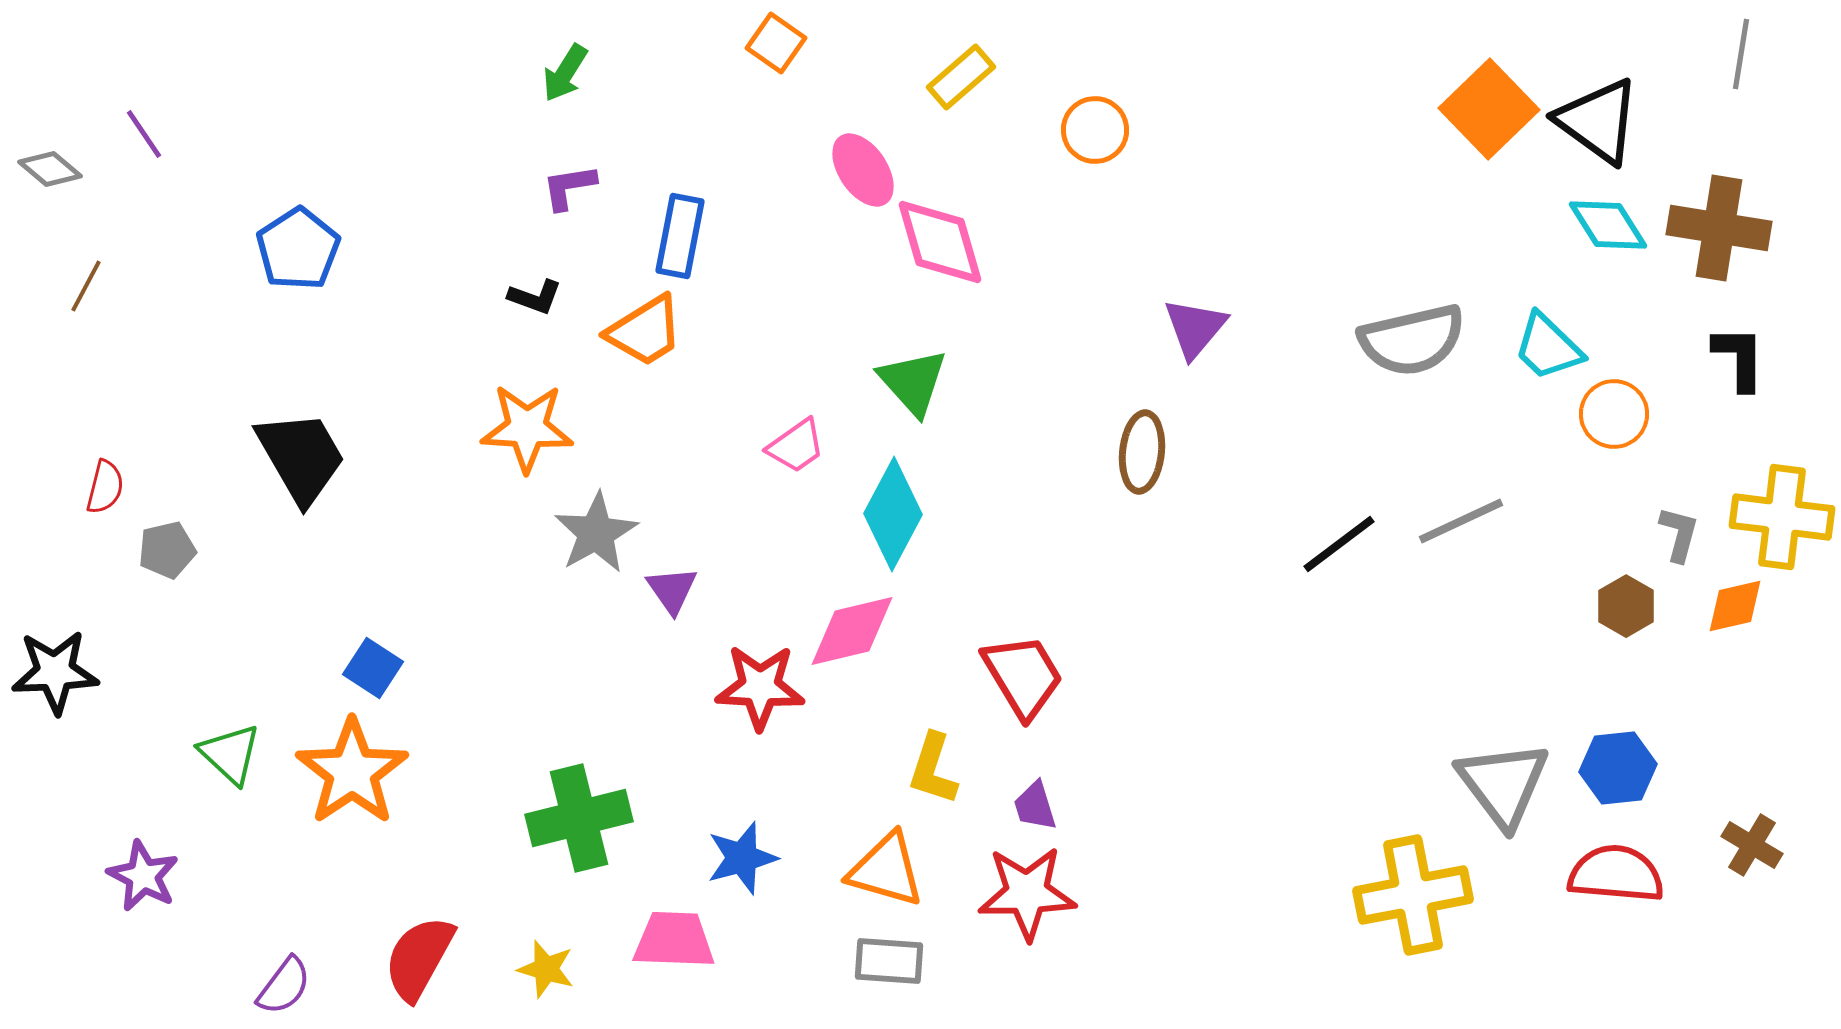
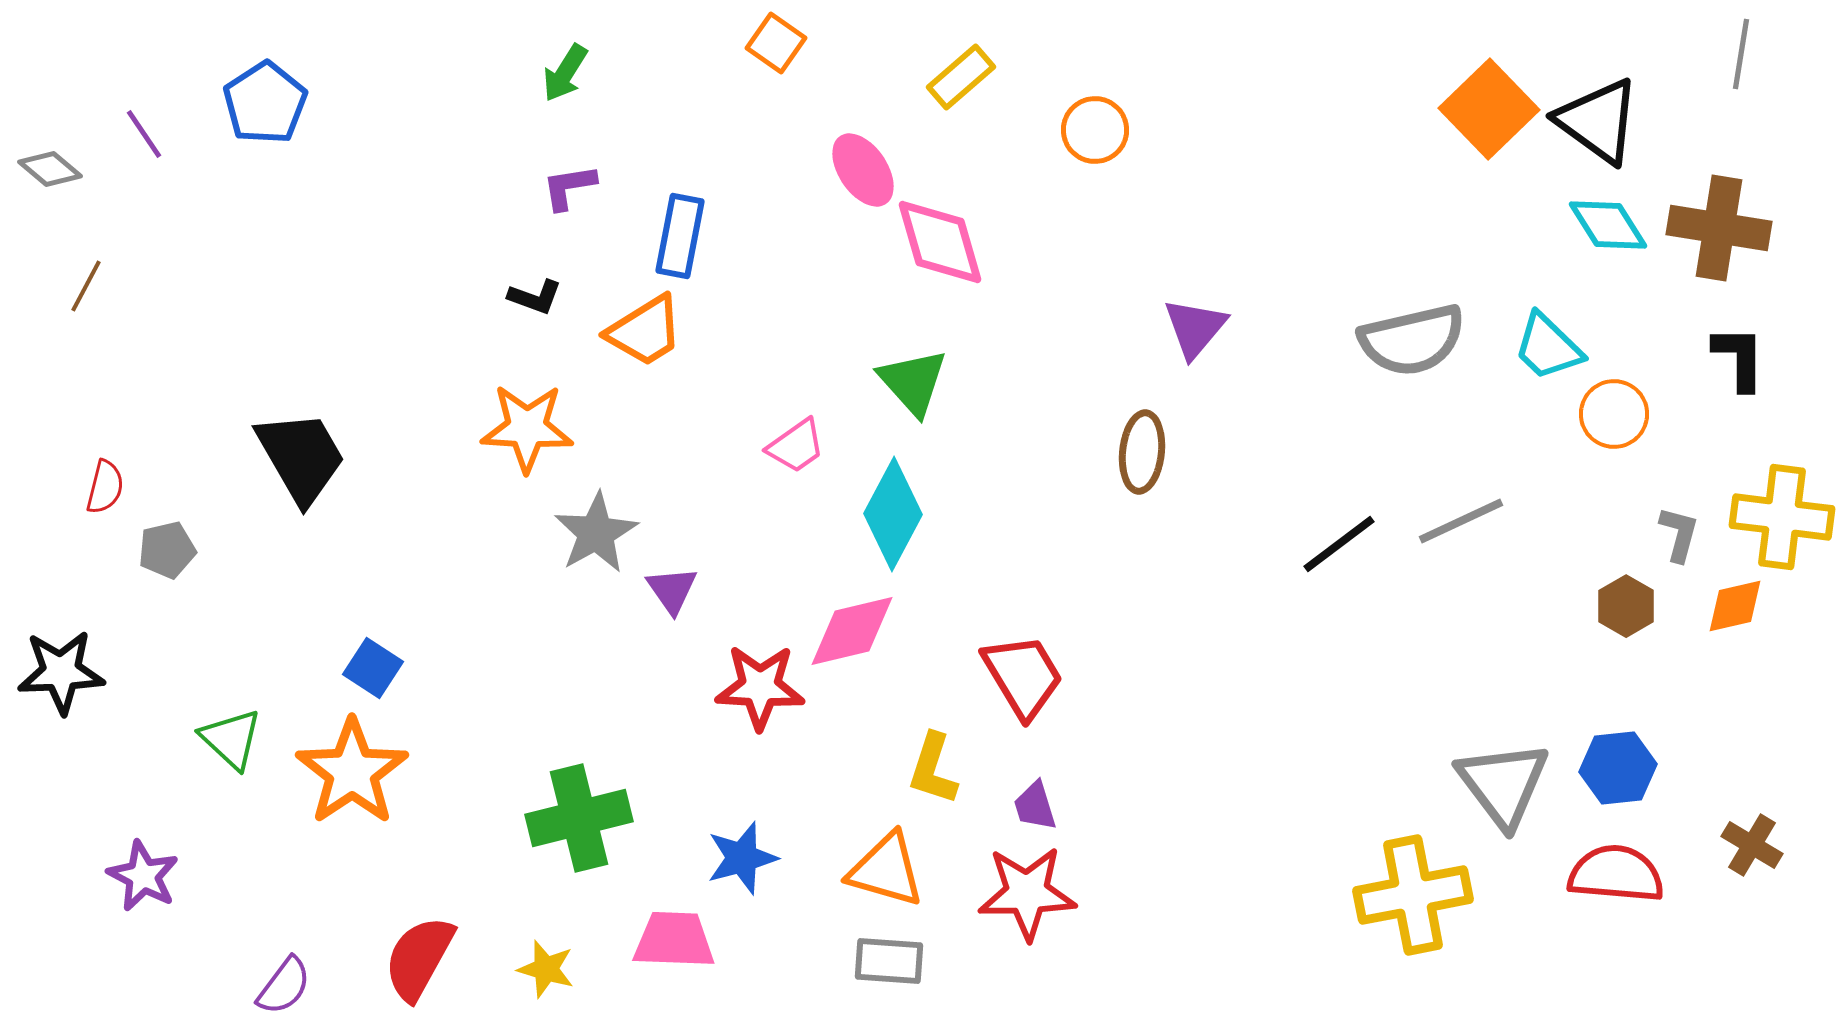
blue pentagon at (298, 249): moved 33 px left, 146 px up
black star at (55, 672): moved 6 px right
green triangle at (230, 754): moved 1 px right, 15 px up
